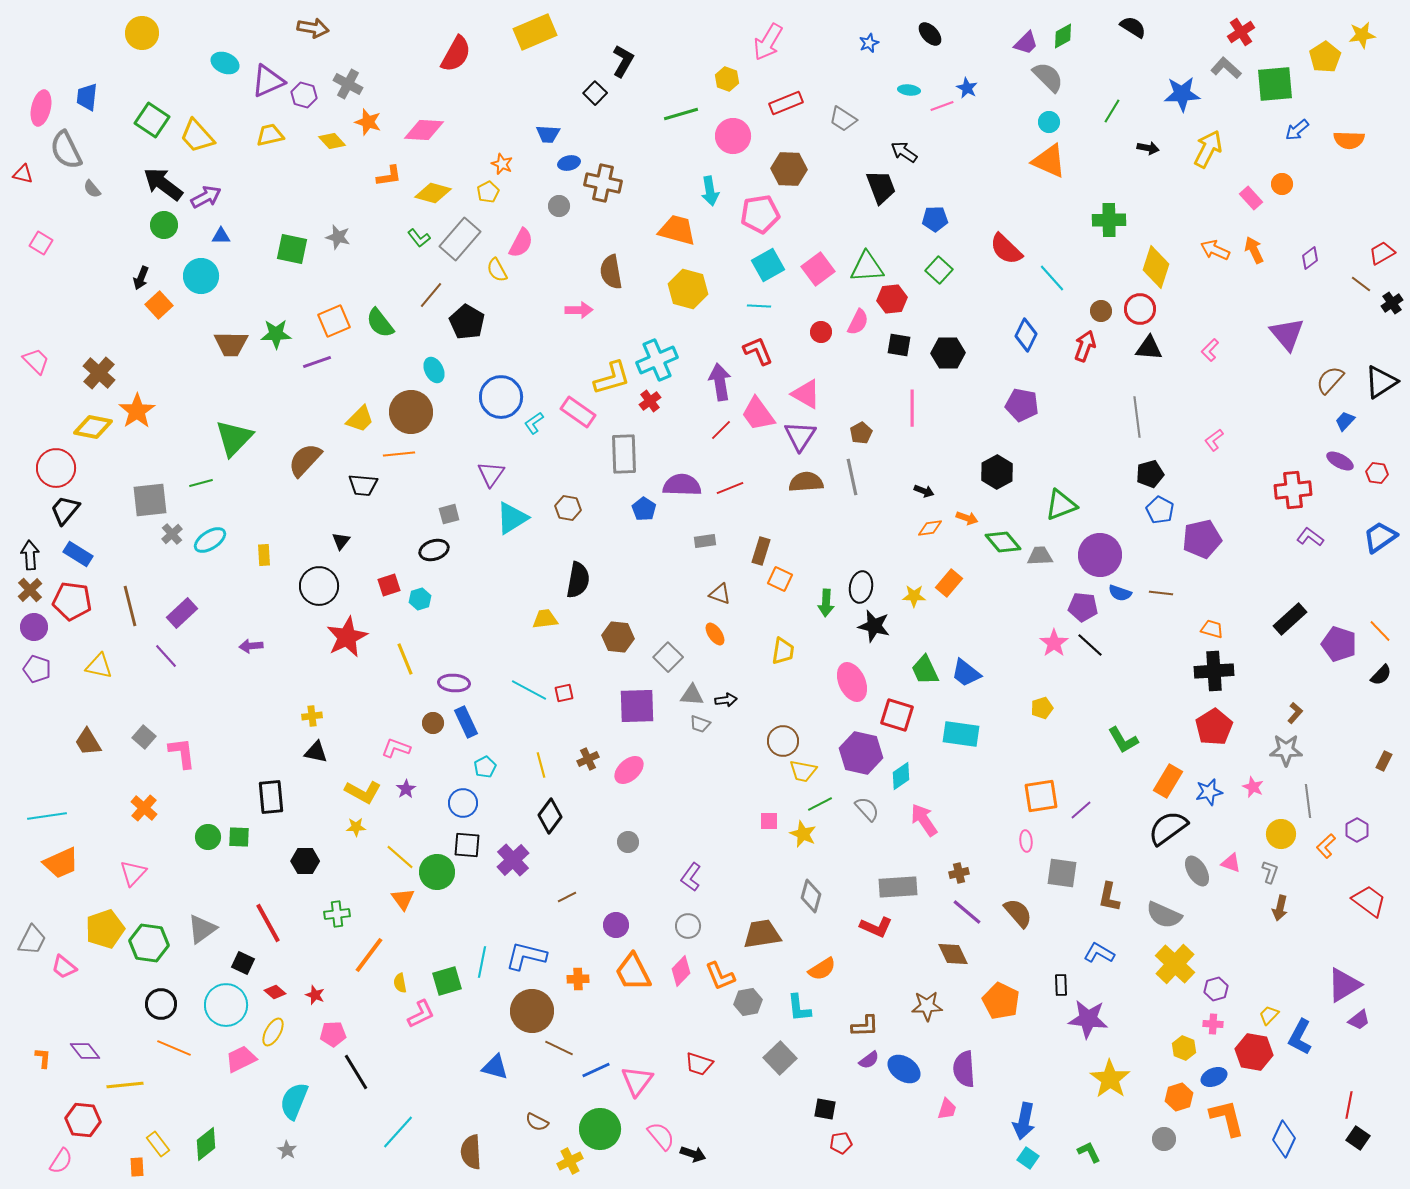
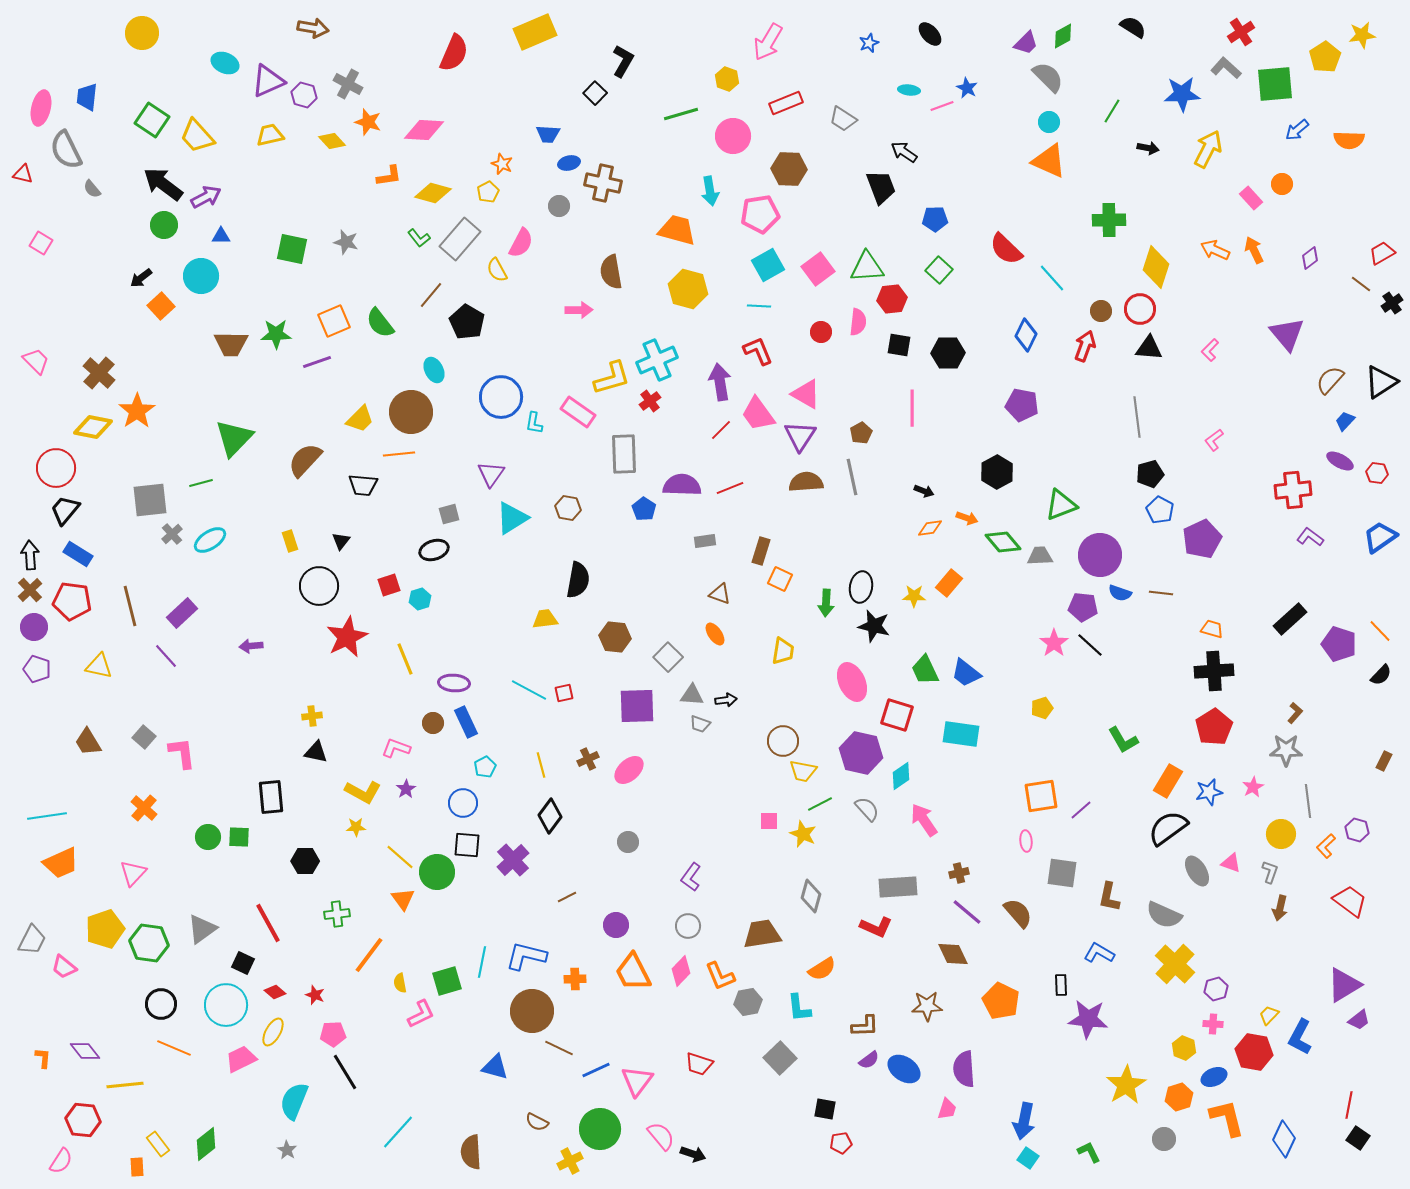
red semicircle at (456, 54): moved 2 px left, 1 px up; rotated 6 degrees counterclockwise
gray star at (338, 237): moved 8 px right, 5 px down
black arrow at (141, 278): rotated 30 degrees clockwise
orange square at (159, 305): moved 2 px right, 1 px down
pink semicircle at (858, 322): rotated 20 degrees counterclockwise
cyan L-shape at (534, 423): rotated 45 degrees counterclockwise
purple pentagon at (1202, 539): rotated 12 degrees counterclockwise
yellow rectangle at (264, 555): moved 26 px right, 14 px up; rotated 15 degrees counterclockwise
brown hexagon at (618, 637): moved 3 px left
pink star at (1253, 787): rotated 20 degrees clockwise
purple hexagon at (1357, 830): rotated 15 degrees counterclockwise
red trapezoid at (1369, 901): moved 19 px left
orange cross at (578, 979): moved 3 px left
black line at (356, 1072): moved 11 px left
yellow star at (1110, 1079): moved 16 px right, 6 px down; rotated 6 degrees clockwise
